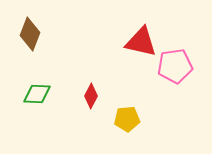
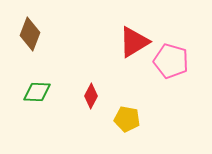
red triangle: moved 7 px left; rotated 44 degrees counterclockwise
pink pentagon: moved 4 px left, 5 px up; rotated 24 degrees clockwise
green diamond: moved 2 px up
yellow pentagon: rotated 15 degrees clockwise
